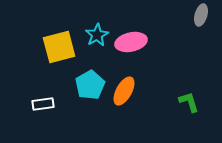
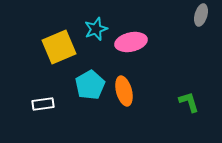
cyan star: moved 1 px left, 6 px up; rotated 10 degrees clockwise
yellow square: rotated 8 degrees counterclockwise
orange ellipse: rotated 44 degrees counterclockwise
